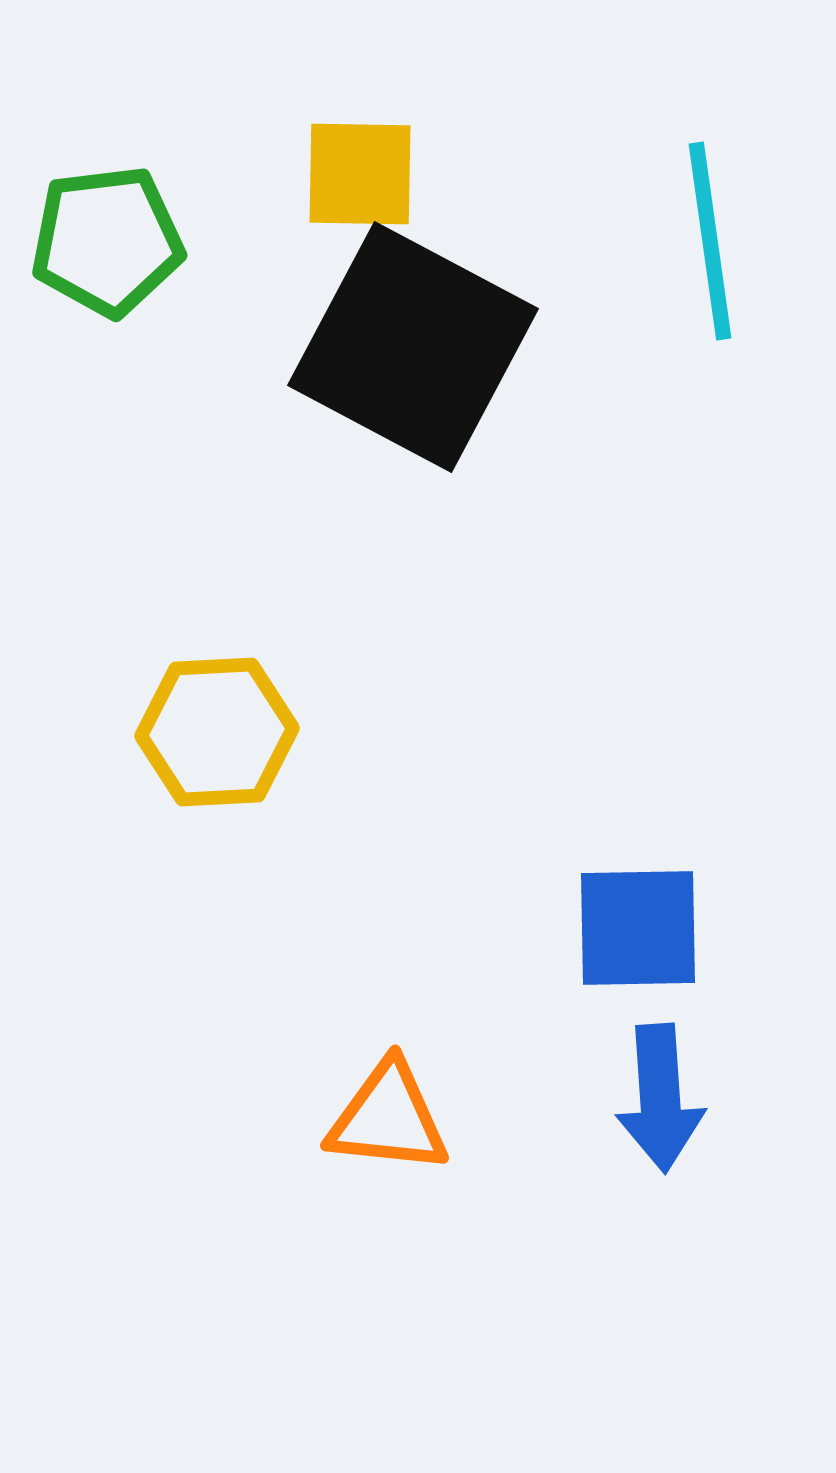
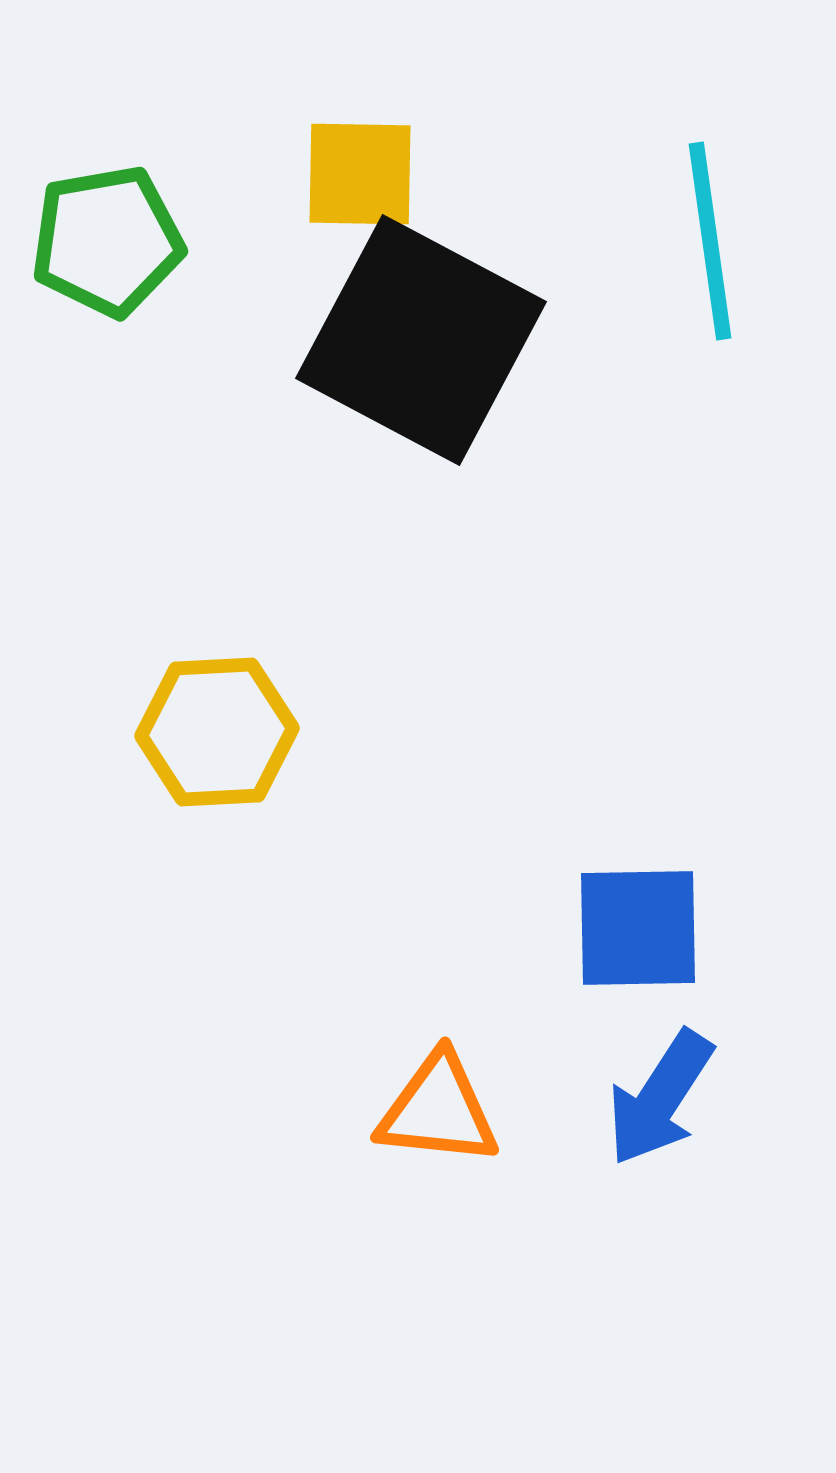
green pentagon: rotated 3 degrees counterclockwise
black square: moved 8 px right, 7 px up
blue arrow: rotated 37 degrees clockwise
orange triangle: moved 50 px right, 8 px up
